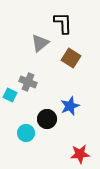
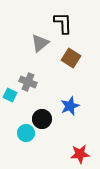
black circle: moved 5 px left
